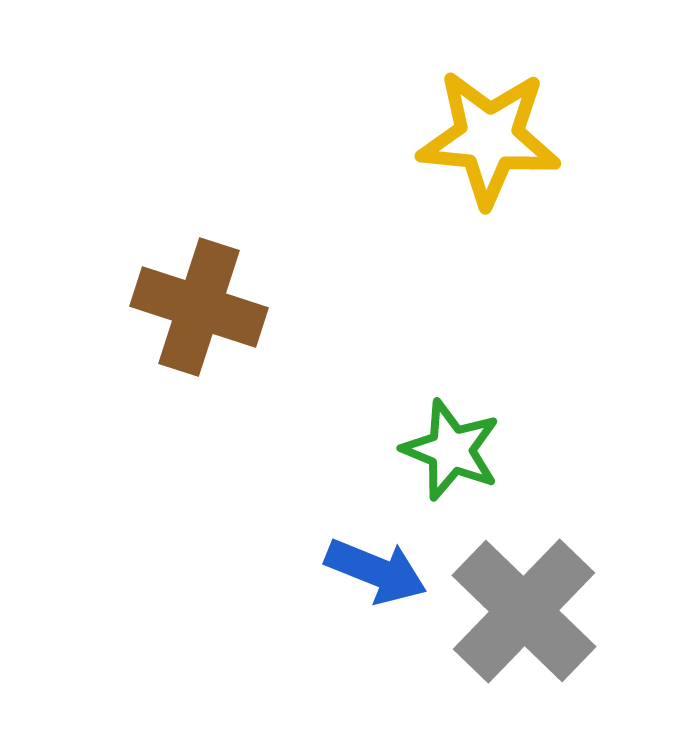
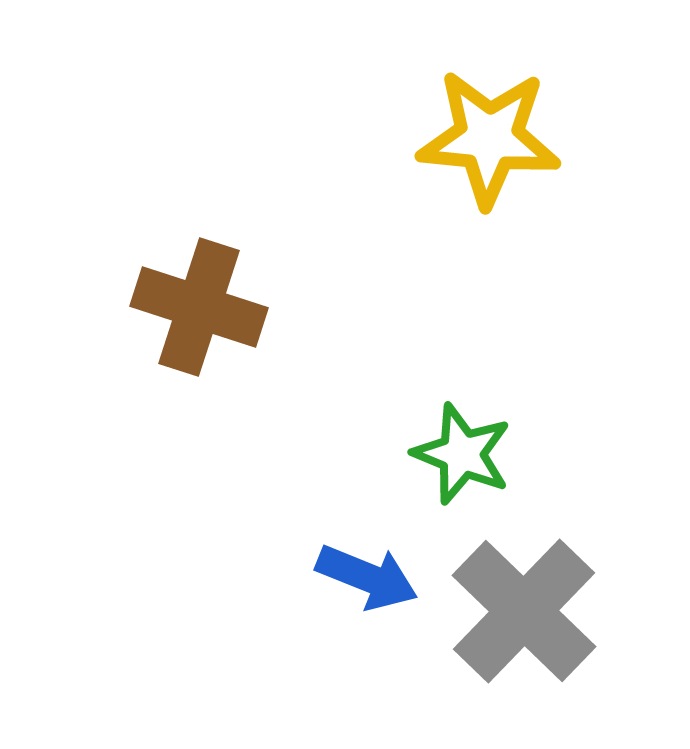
green star: moved 11 px right, 4 px down
blue arrow: moved 9 px left, 6 px down
